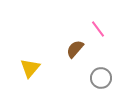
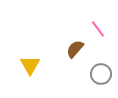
yellow triangle: moved 3 px up; rotated 10 degrees counterclockwise
gray circle: moved 4 px up
